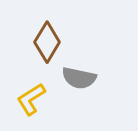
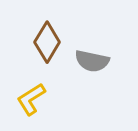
gray semicircle: moved 13 px right, 17 px up
